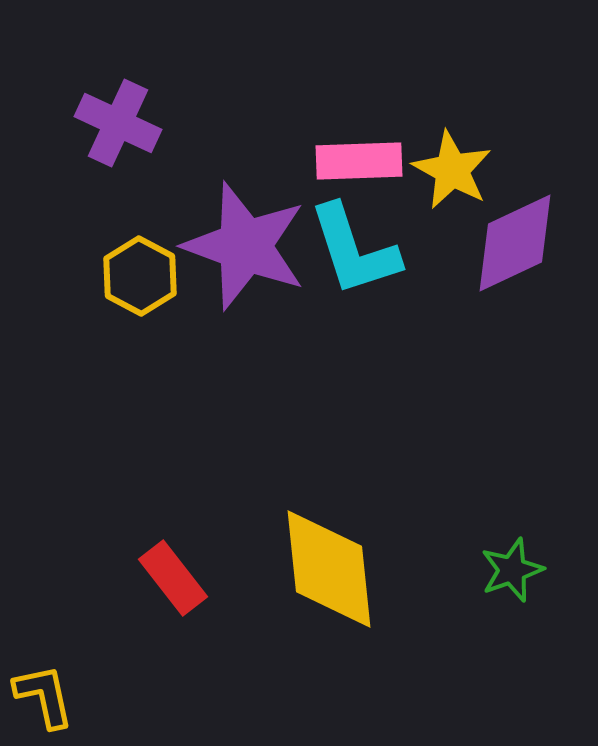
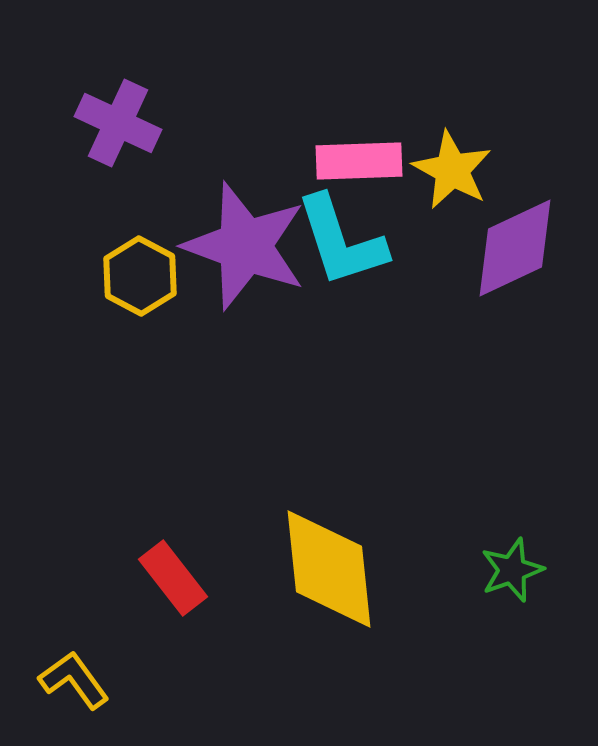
purple diamond: moved 5 px down
cyan L-shape: moved 13 px left, 9 px up
yellow L-shape: moved 30 px right, 16 px up; rotated 24 degrees counterclockwise
